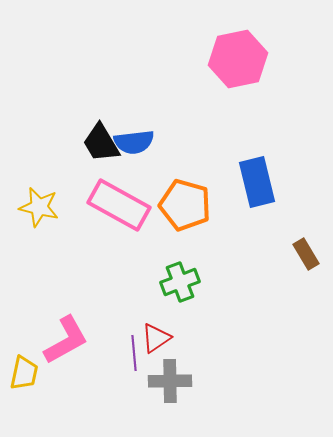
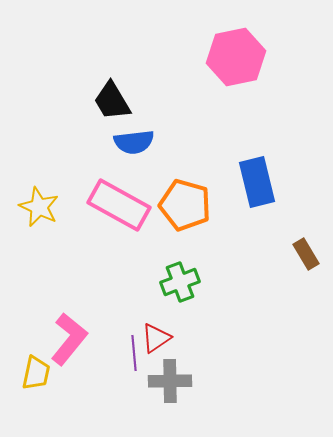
pink hexagon: moved 2 px left, 2 px up
black trapezoid: moved 11 px right, 42 px up
yellow star: rotated 12 degrees clockwise
pink L-shape: moved 3 px right, 1 px up; rotated 22 degrees counterclockwise
yellow trapezoid: moved 12 px right
